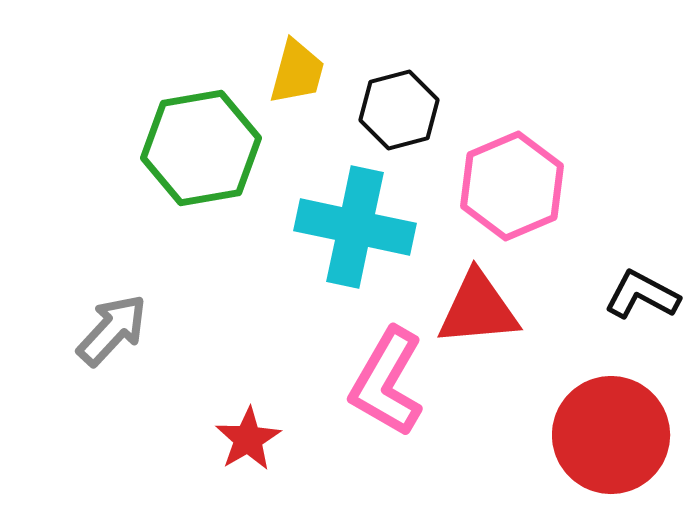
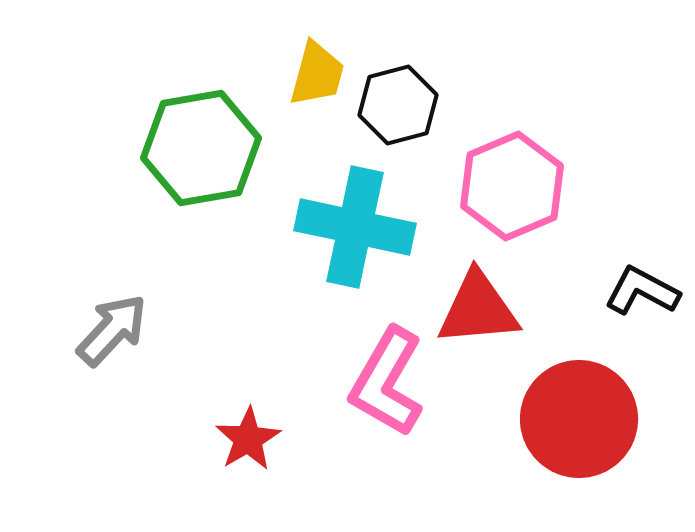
yellow trapezoid: moved 20 px right, 2 px down
black hexagon: moved 1 px left, 5 px up
black L-shape: moved 4 px up
red circle: moved 32 px left, 16 px up
